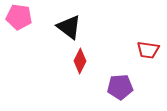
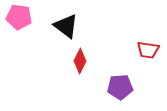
black triangle: moved 3 px left, 1 px up
